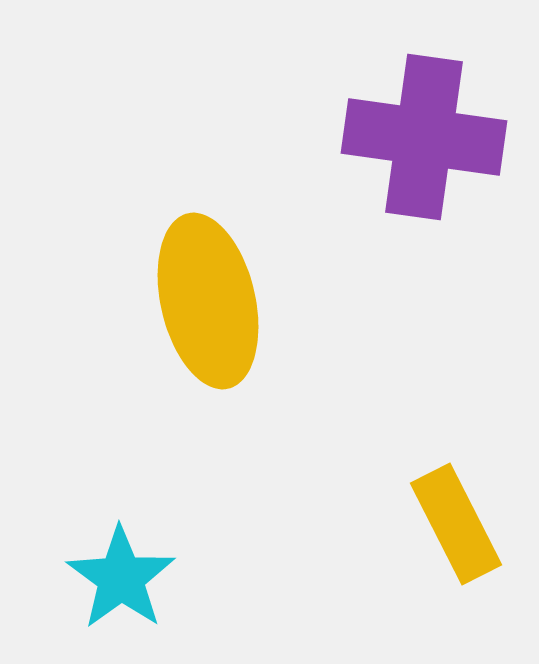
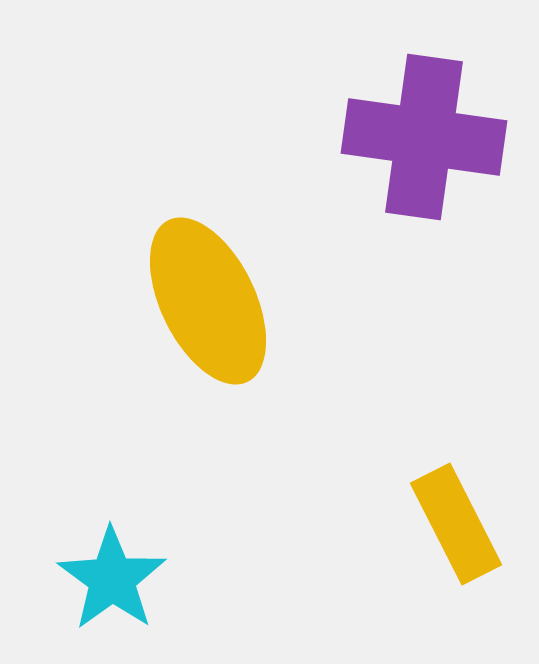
yellow ellipse: rotated 13 degrees counterclockwise
cyan star: moved 9 px left, 1 px down
